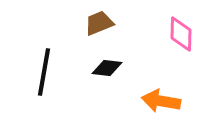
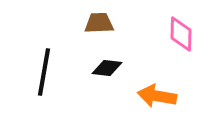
brown trapezoid: rotated 20 degrees clockwise
orange arrow: moved 4 px left, 5 px up
